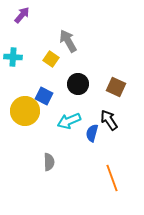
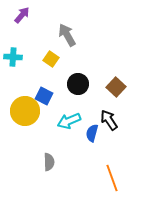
gray arrow: moved 1 px left, 6 px up
brown square: rotated 18 degrees clockwise
